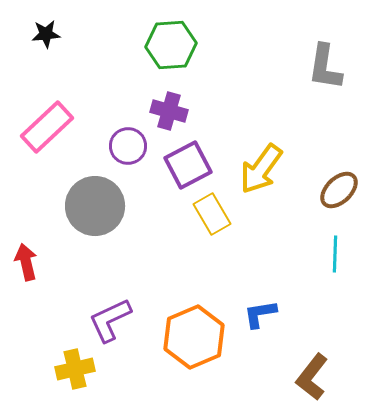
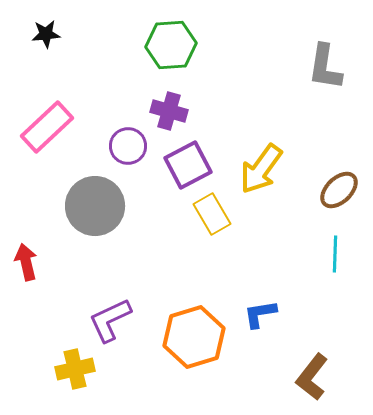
orange hexagon: rotated 6 degrees clockwise
